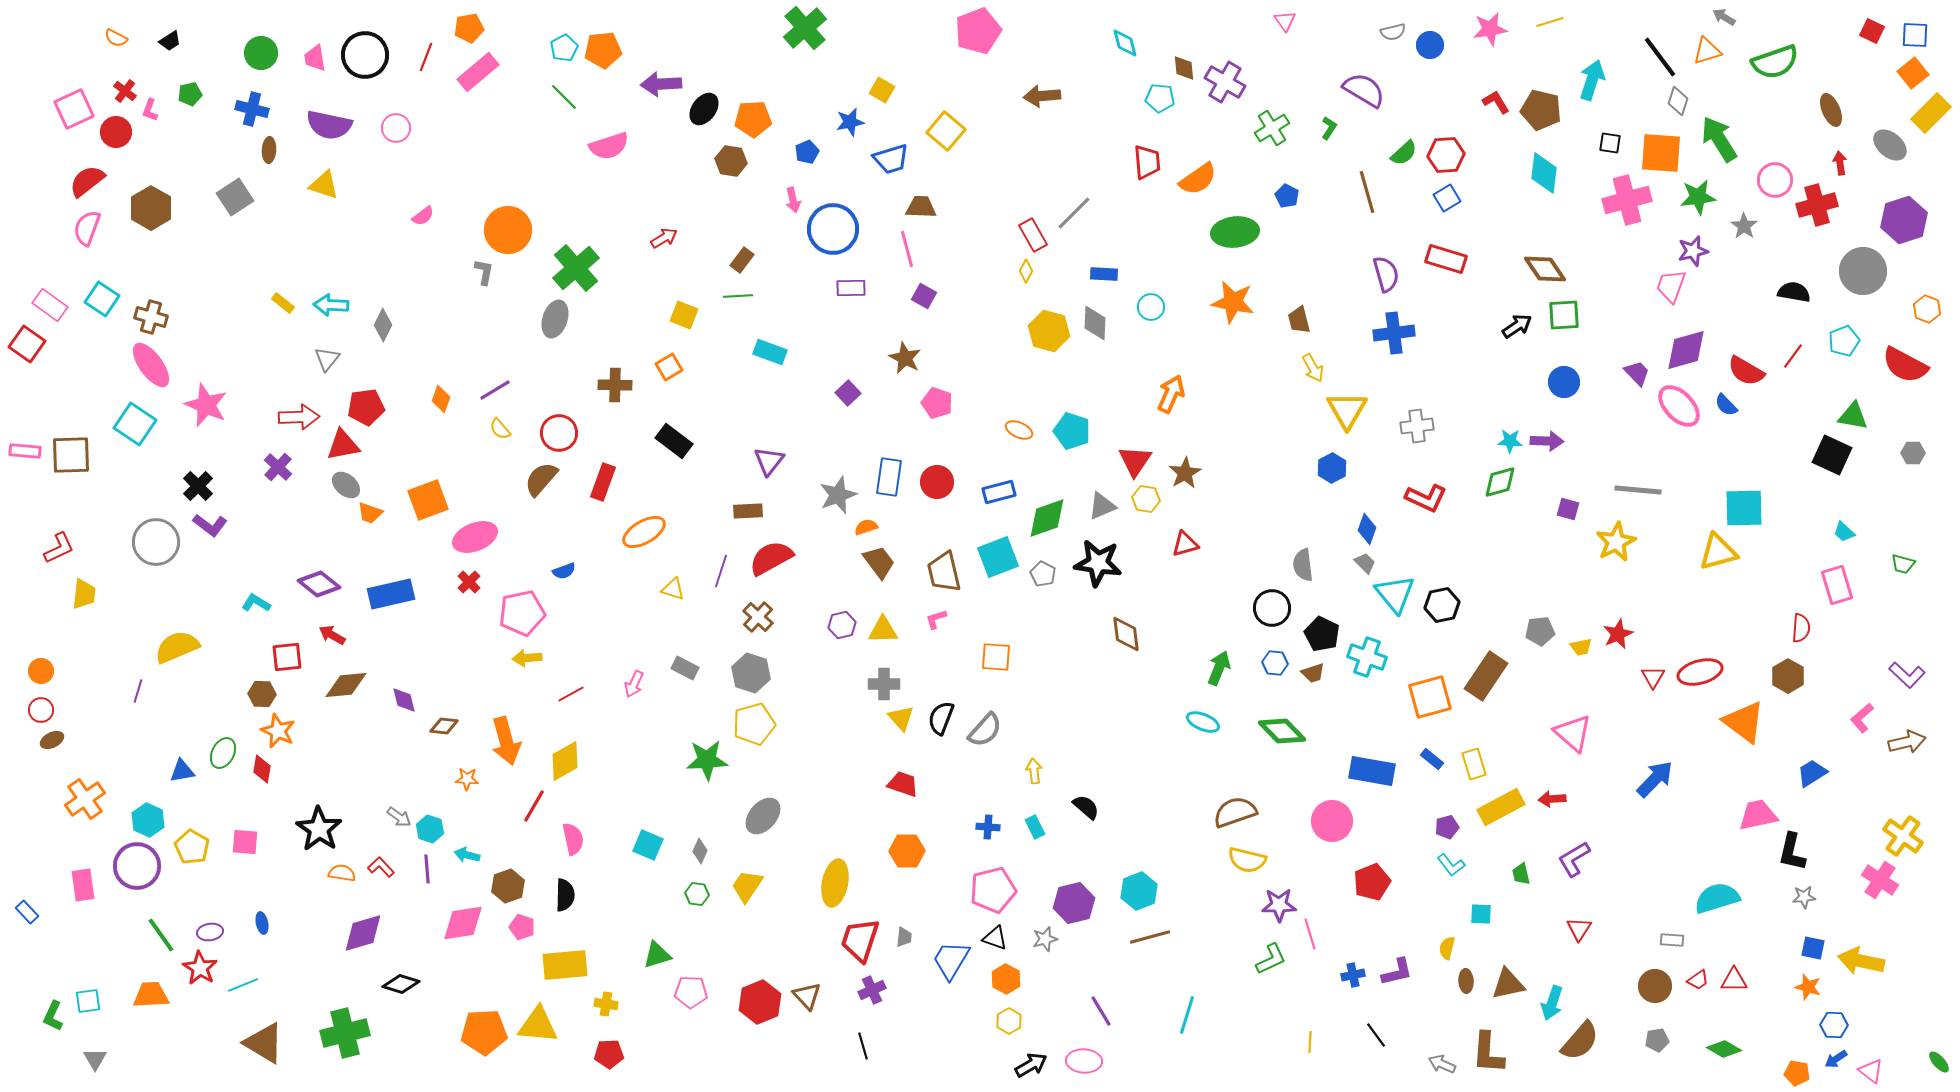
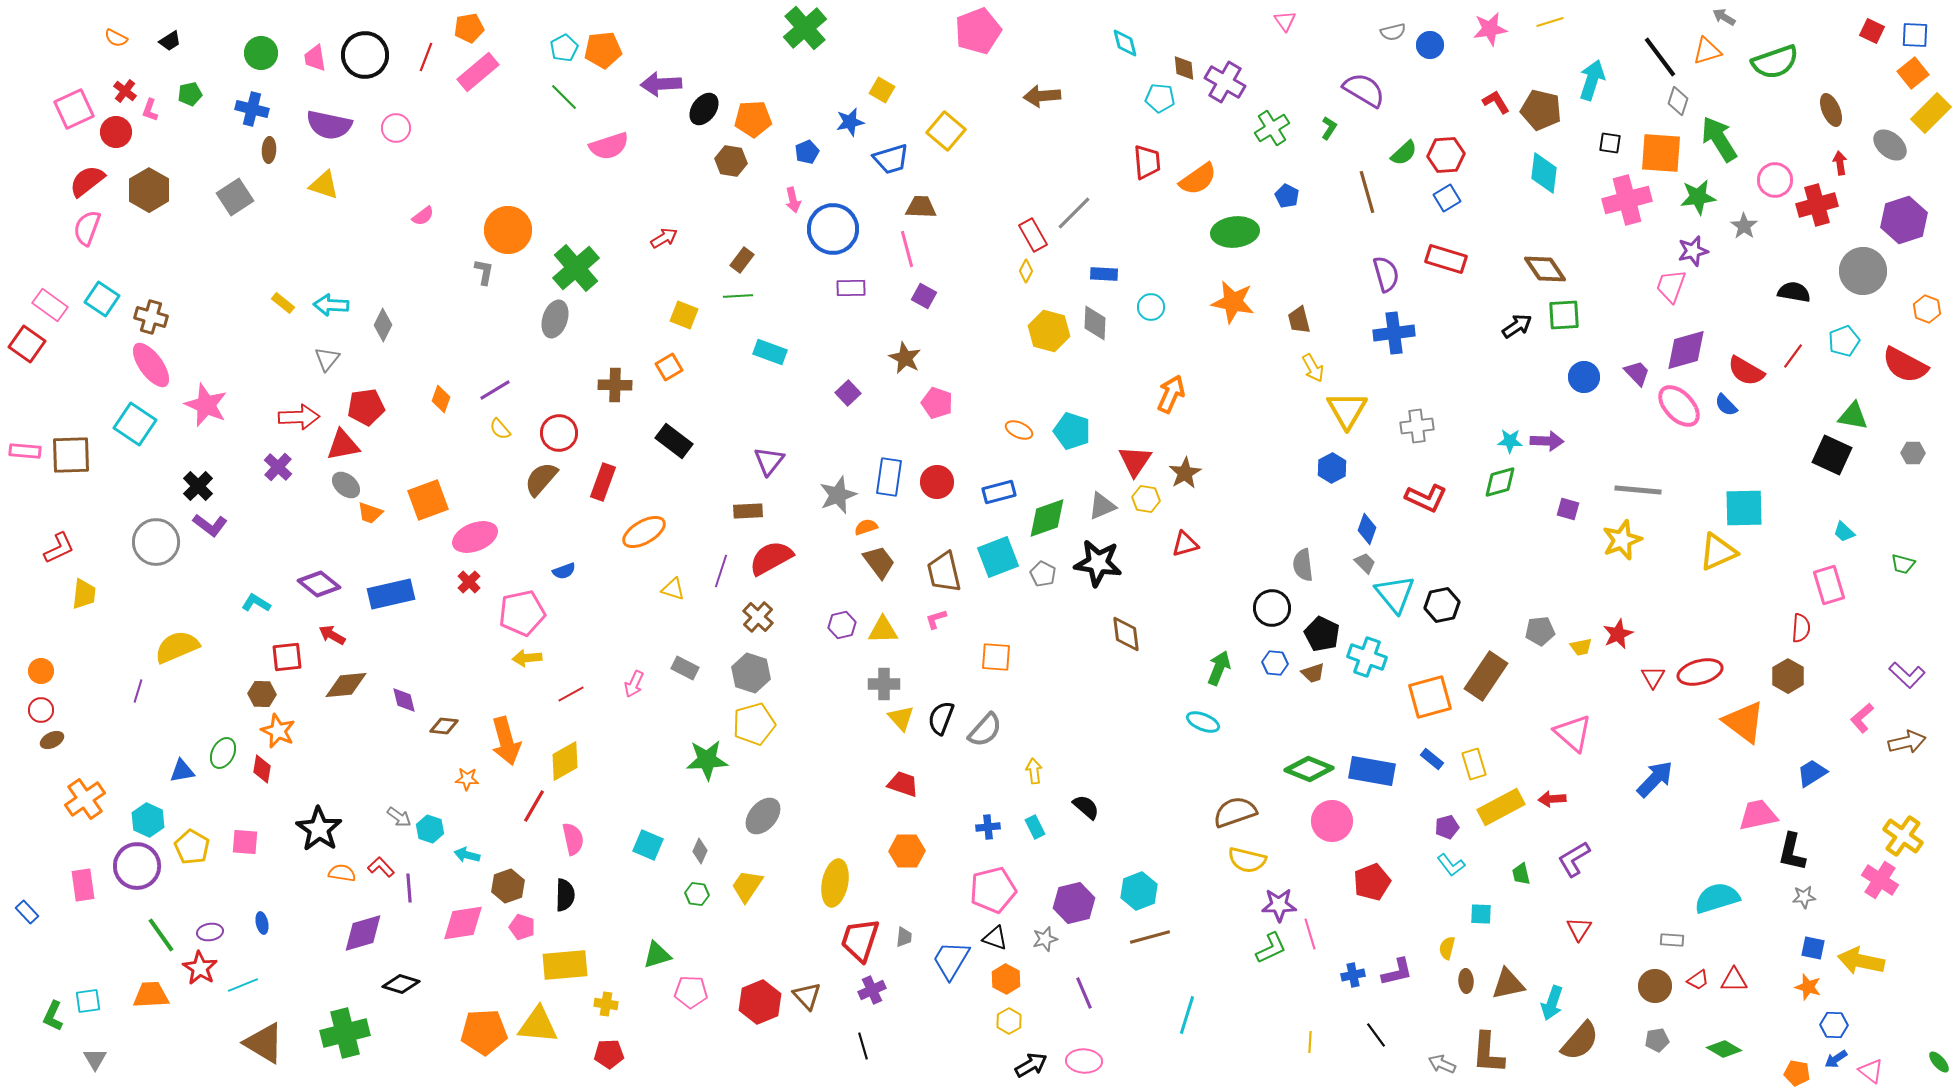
brown hexagon at (151, 208): moved 2 px left, 18 px up
blue circle at (1564, 382): moved 20 px right, 5 px up
yellow star at (1616, 542): moved 6 px right, 2 px up; rotated 6 degrees clockwise
yellow triangle at (1718, 552): rotated 9 degrees counterclockwise
pink rectangle at (1837, 585): moved 8 px left
green diamond at (1282, 731): moved 27 px right, 38 px down; rotated 24 degrees counterclockwise
blue cross at (988, 827): rotated 10 degrees counterclockwise
purple line at (427, 869): moved 18 px left, 19 px down
green L-shape at (1271, 959): moved 11 px up
purple line at (1101, 1011): moved 17 px left, 18 px up; rotated 8 degrees clockwise
